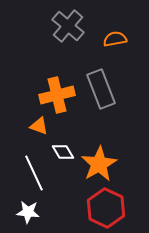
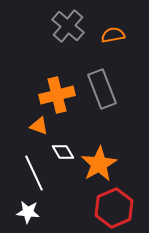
orange semicircle: moved 2 px left, 4 px up
gray rectangle: moved 1 px right
red hexagon: moved 8 px right; rotated 12 degrees clockwise
